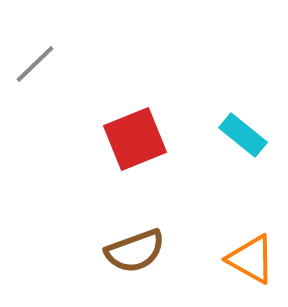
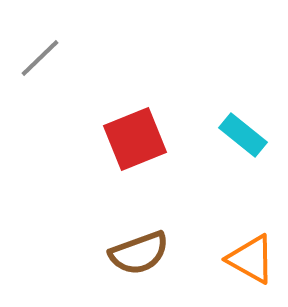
gray line: moved 5 px right, 6 px up
brown semicircle: moved 4 px right, 2 px down
